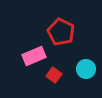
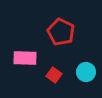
pink rectangle: moved 9 px left, 2 px down; rotated 25 degrees clockwise
cyan circle: moved 3 px down
